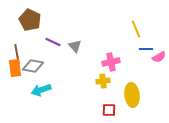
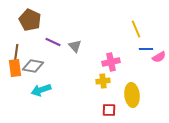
brown line: moved 1 px left; rotated 18 degrees clockwise
